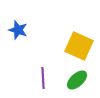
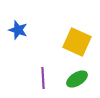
yellow square: moved 2 px left, 4 px up
green ellipse: moved 1 px up; rotated 10 degrees clockwise
